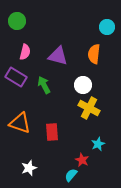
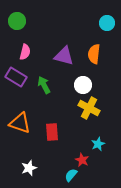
cyan circle: moved 4 px up
purple triangle: moved 6 px right
